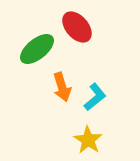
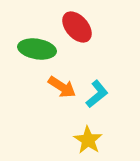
green ellipse: rotated 48 degrees clockwise
orange arrow: rotated 40 degrees counterclockwise
cyan L-shape: moved 2 px right, 3 px up
